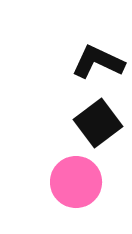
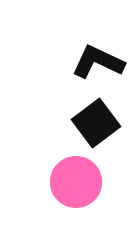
black square: moved 2 px left
